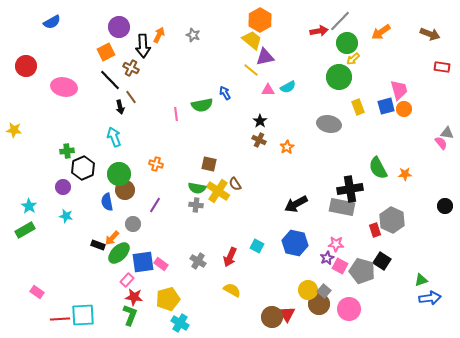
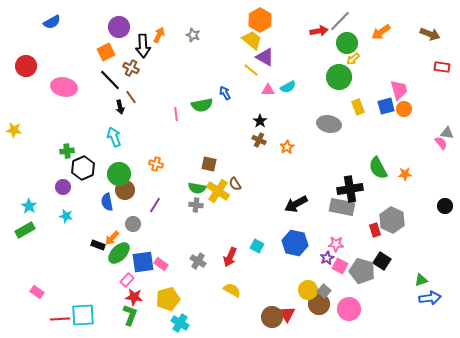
purple triangle at (265, 57): rotated 42 degrees clockwise
